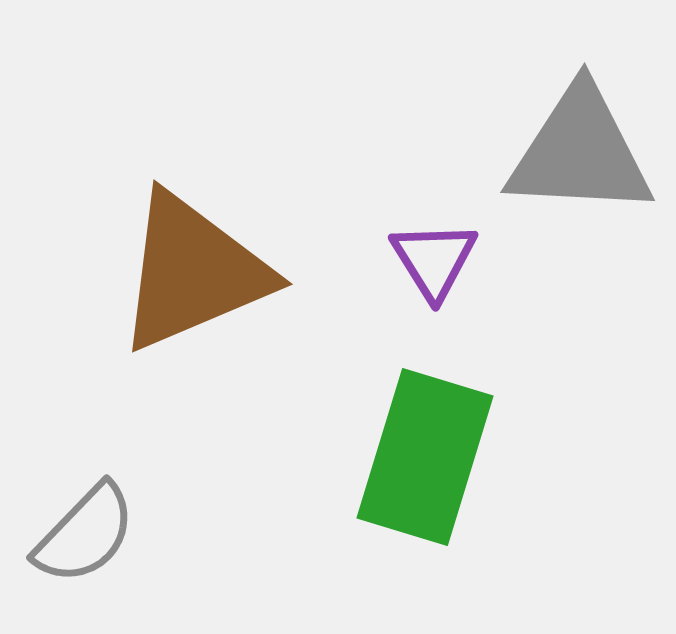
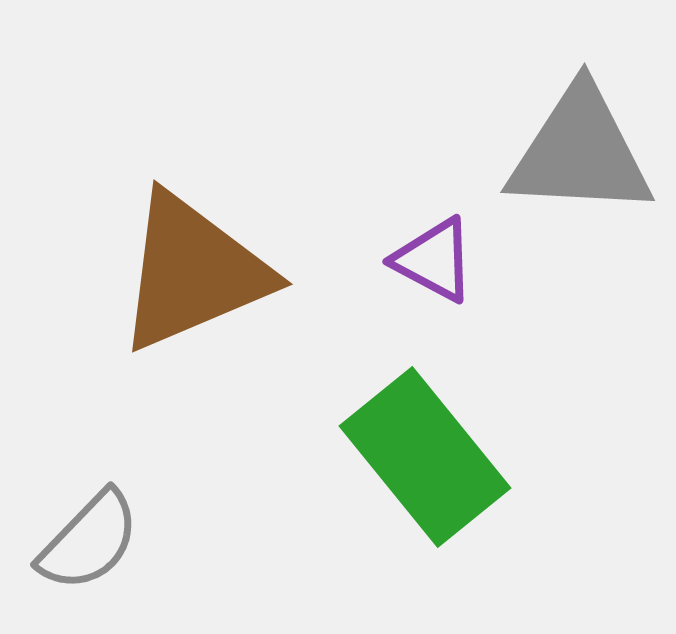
purple triangle: rotated 30 degrees counterclockwise
green rectangle: rotated 56 degrees counterclockwise
gray semicircle: moved 4 px right, 7 px down
